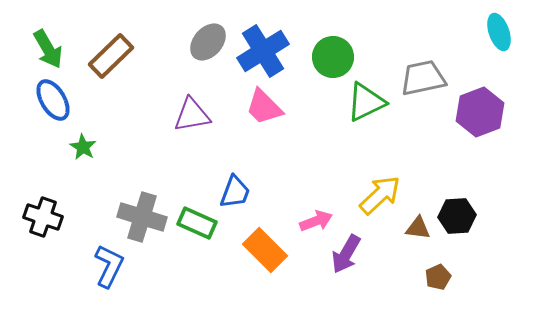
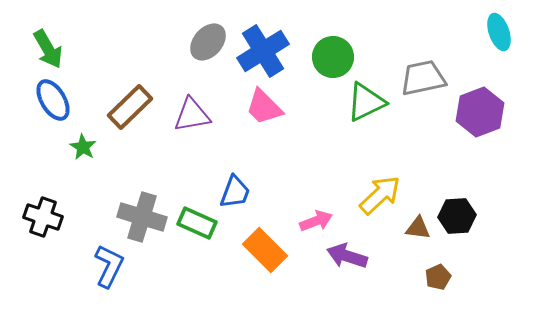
brown rectangle: moved 19 px right, 51 px down
purple arrow: moved 1 px right, 2 px down; rotated 78 degrees clockwise
